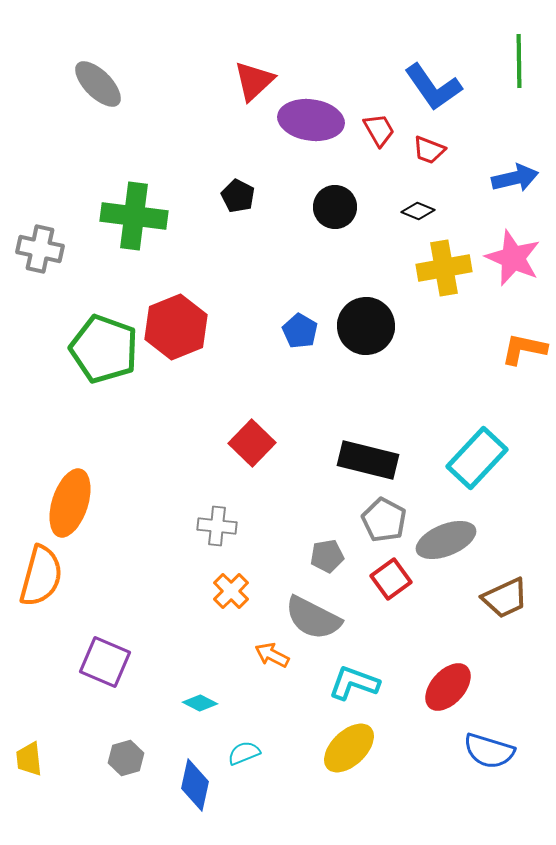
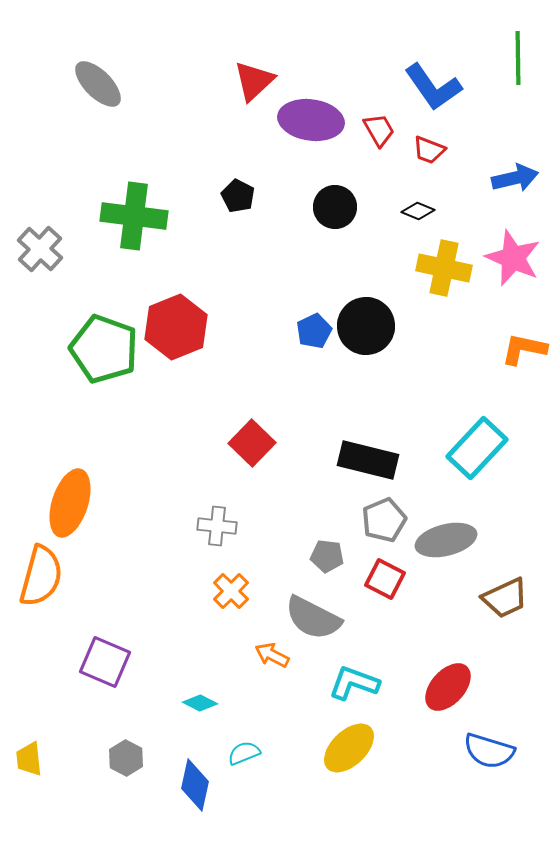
green line at (519, 61): moved 1 px left, 3 px up
gray cross at (40, 249): rotated 30 degrees clockwise
yellow cross at (444, 268): rotated 22 degrees clockwise
blue pentagon at (300, 331): moved 14 px right; rotated 16 degrees clockwise
cyan rectangle at (477, 458): moved 10 px up
gray pentagon at (384, 520): rotated 21 degrees clockwise
gray ellipse at (446, 540): rotated 8 degrees clockwise
gray pentagon at (327, 556): rotated 16 degrees clockwise
red square at (391, 579): moved 6 px left; rotated 27 degrees counterclockwise
gray hexagon at (126, 758): rotated 16 degrees counterclockwise
